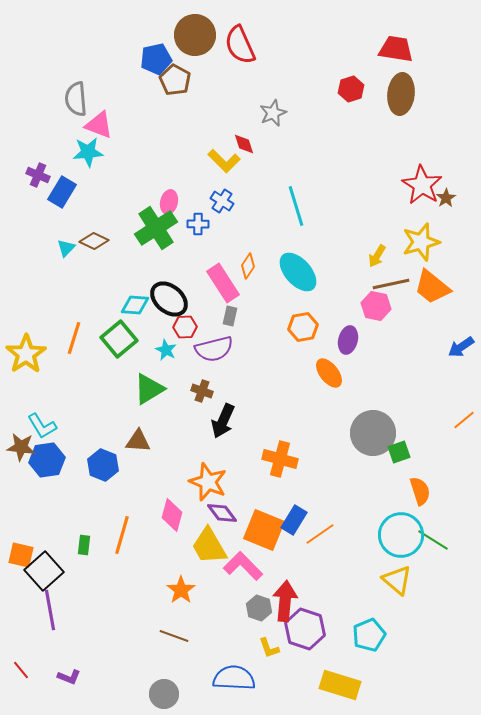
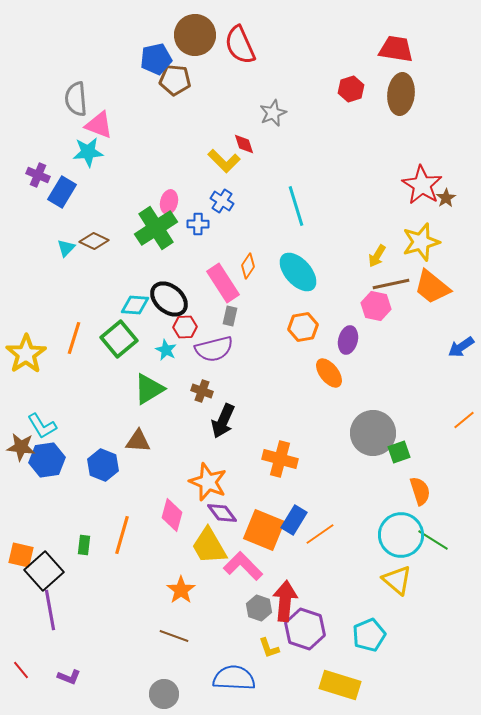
brown pentagon at (175, 80): rotated 24 degrees counterclockwise
